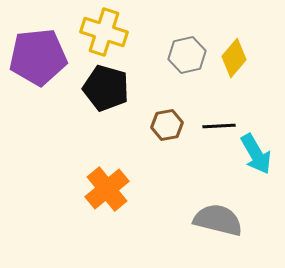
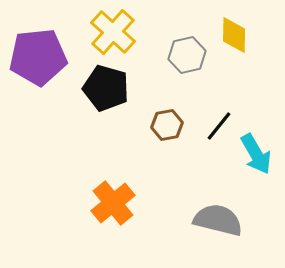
yellow cross: moved 9 px right; rotated 24 degrees clockwise
yellow diamond: moved 23 px up; rotated 39 degrees counterclockwise
black line: rotated 48 degrees counterclockwise
orange cross: moved 6 px right, 14 px down
